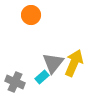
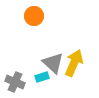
orange circle: moved 3 px right, 1 px down
gray triangle: rotated 25 degrees counterclockwise
cyan rectangle: rotated 24 degrees clockwise
